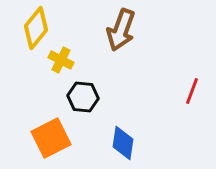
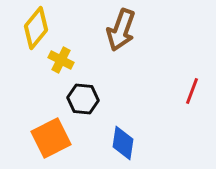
black hexagon: moved 2 px down
